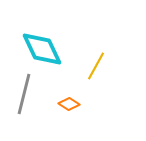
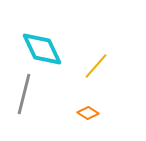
yellow line: rotated 12 degrees clockwise
orange diamond: moved 19 px right, 9 px down
